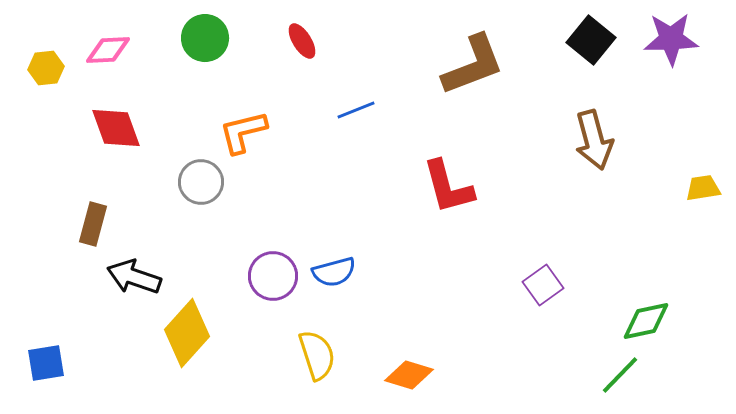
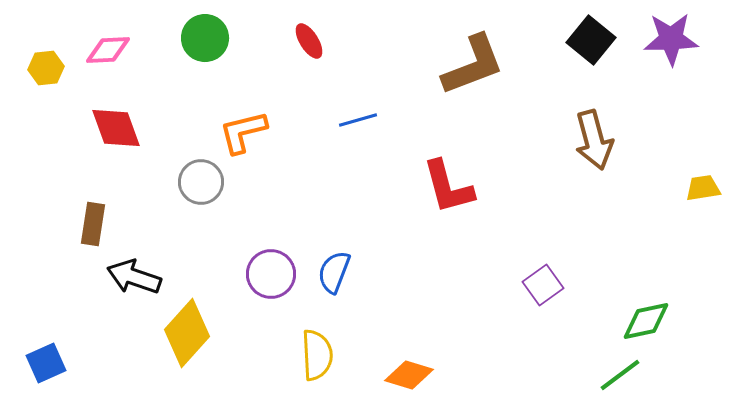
red ellipse: moved 7 px right
blue line: moved 2 px right, 10 px down; rotated 6 degrees clockwise
brown rectangle: rotated 6 degrees counterclockwise
blue semicircle: rotated 126 degrees clockwise
purple circle: moved 2 px left, 2 px up
yellow semicircle: rotated 15 degrees clockwise
blue square: rotated 15 degrees counterclockwise
green line: rotated 9 degrees clockwise
